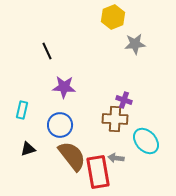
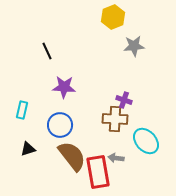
gray star: moved 1 px left, 2 px down
